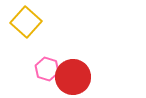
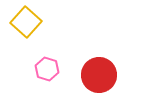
red circle: moved 26 px right, 2 px up
